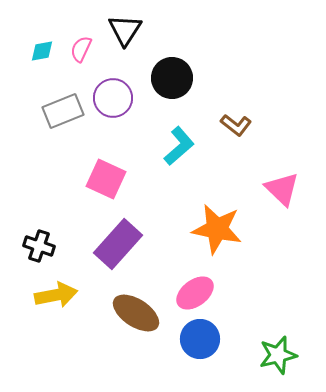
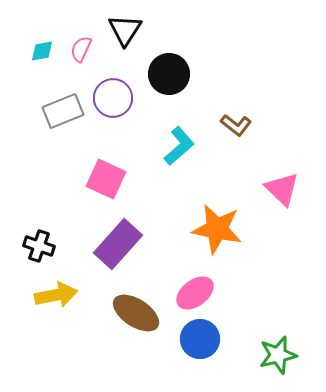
black circle: moved 3 px left, 4 px up
